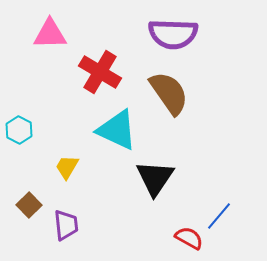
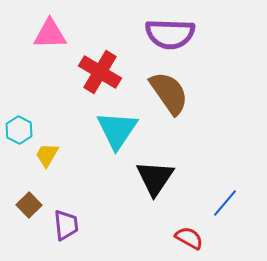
purple semicircle: moved 3 px left
cyan triangle: rotated 39 degrees clockwise
yellow trapezoid: moved 20 px left, 12 px up
blue line: moved 6 px right, 13 px up
